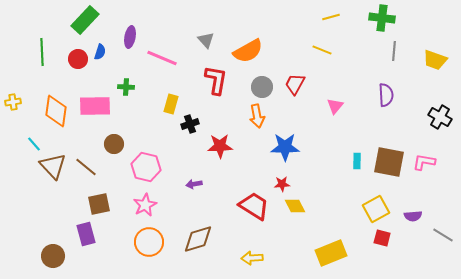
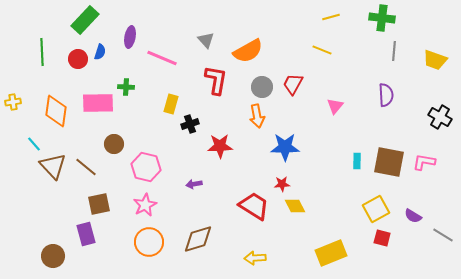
red trapezoid at (295, 84): moved 2 px left
pink rectangle at (95, 106): moved 3 px right, 3 px up
purple semicircle at (413, 216): rotated 36 degrees clockwise
yellow arrow at (252, 258): moved 3 px right
